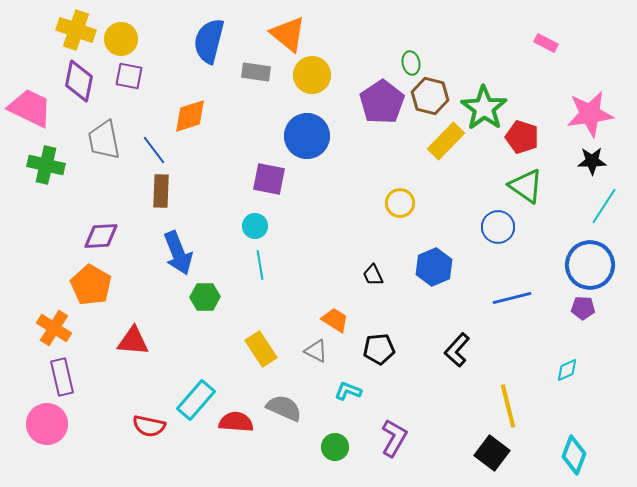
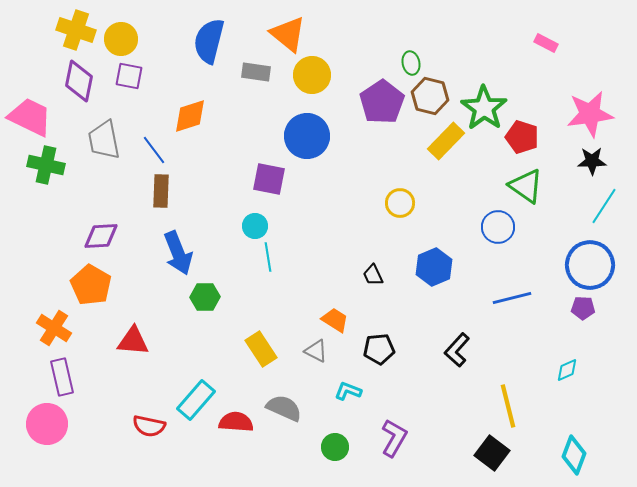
pink trapezoid at (30, 108): moved 9 px down
cyan line at (260, 265): moved 8 px right, 8 px up
